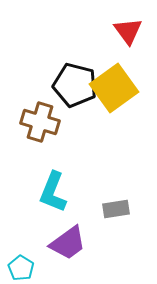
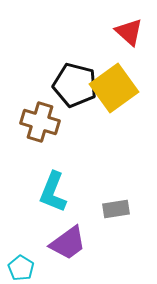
red triangle: moved 1 px right, 1 px down; rotated 12 degrees counterclockwise
